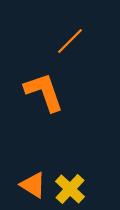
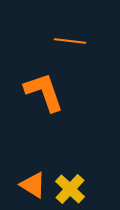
orange line: rotated 52 degrees clockwise
